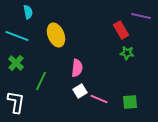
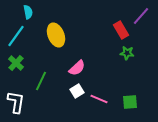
purple line: rotated 60 degrees counterclockwise
cyan line: moved 1 px left; rotated 75 degrees counterclockwise
pink semicircle: rotated 42 degrees clockwise
white square: moved 3 px left
